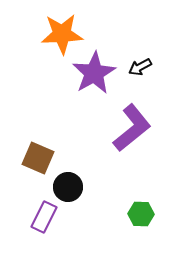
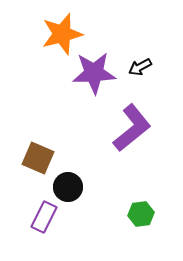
orange star: rotated 12 degrees counterclockwise
purple star: rotated 27 degrees clockwise
green hexagon: rotated 10 degrees counterclockwise
